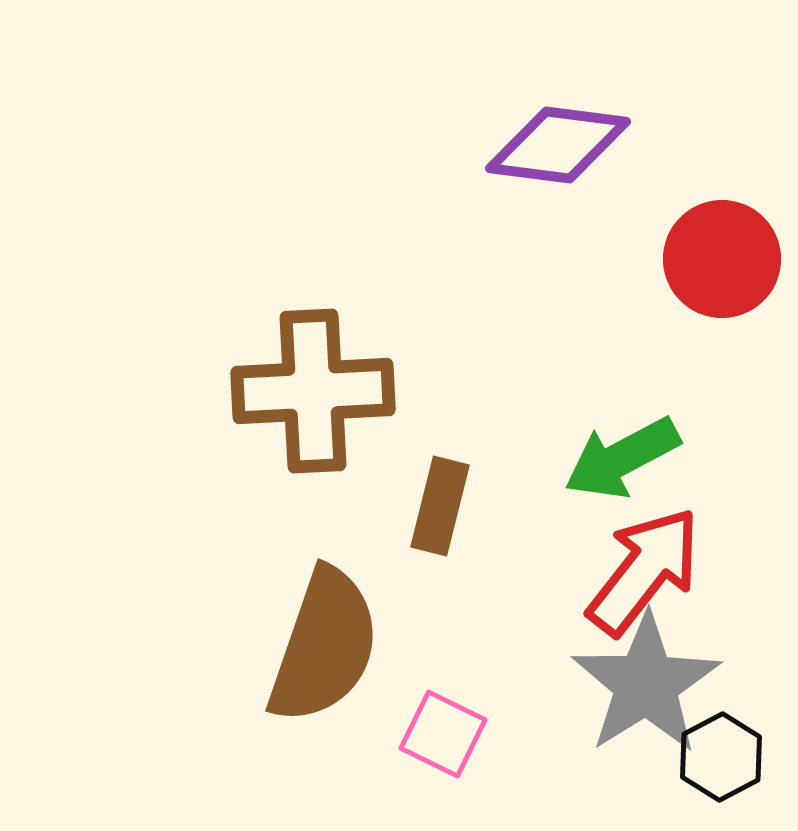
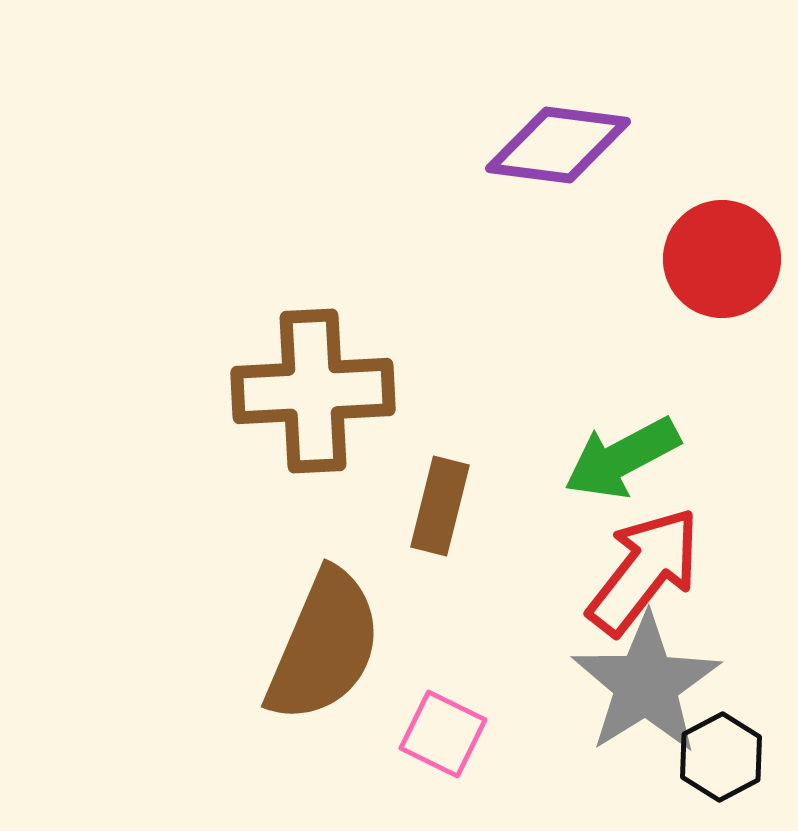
brown semicircle: rotated 4 degrees clockwise
